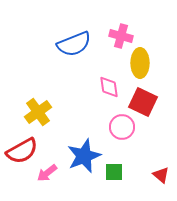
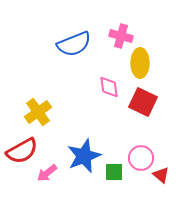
pink circle: moved 19 px right, 31 px down
